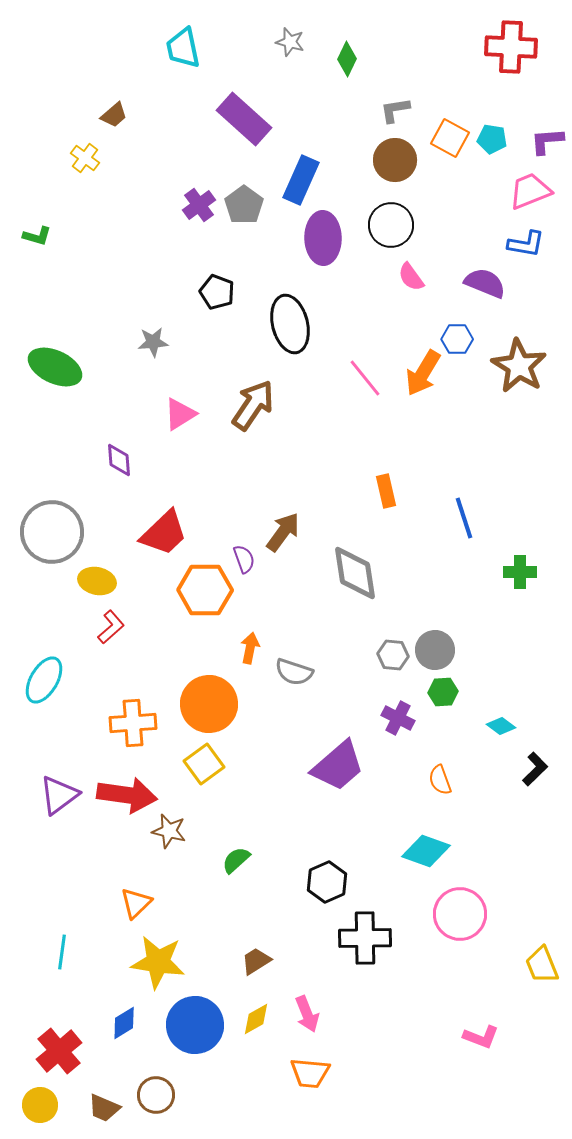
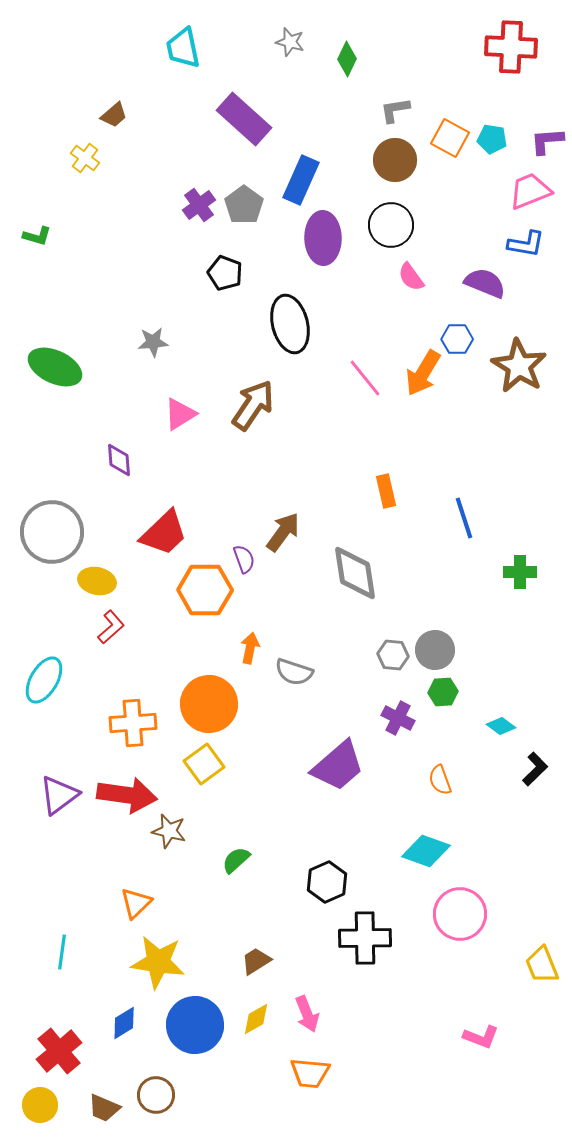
black pentagon at (217, 292): moved 8 px right, 19 px up
